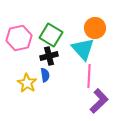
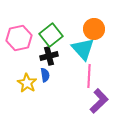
orange circle: moved 1 px left, 1 px down
green square: rotated 20 degrees clockwise
